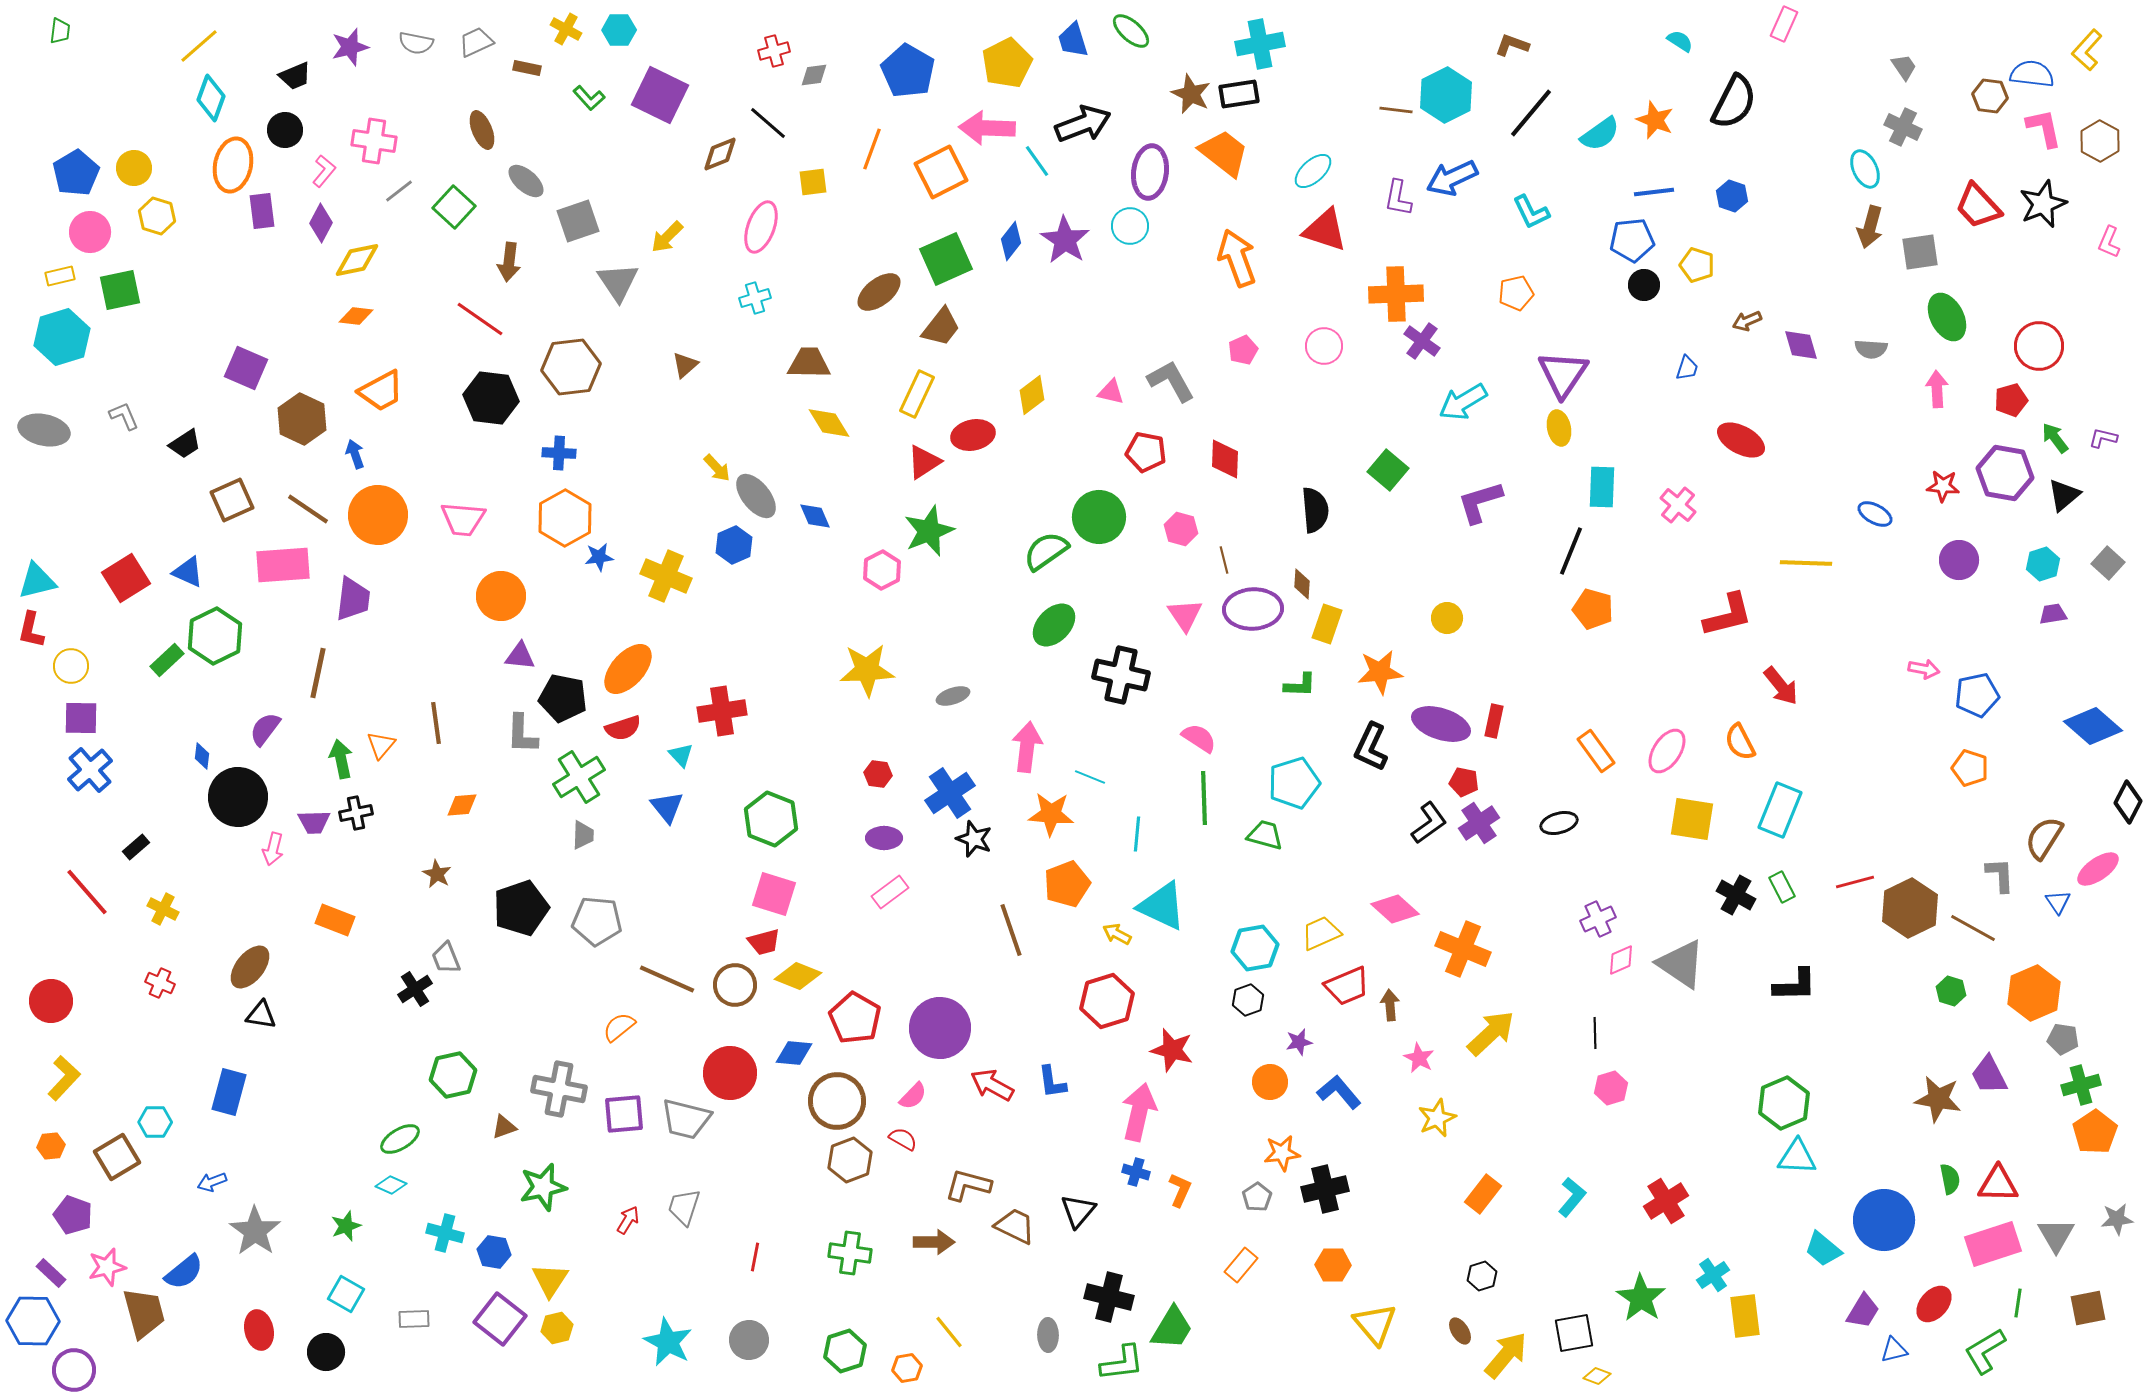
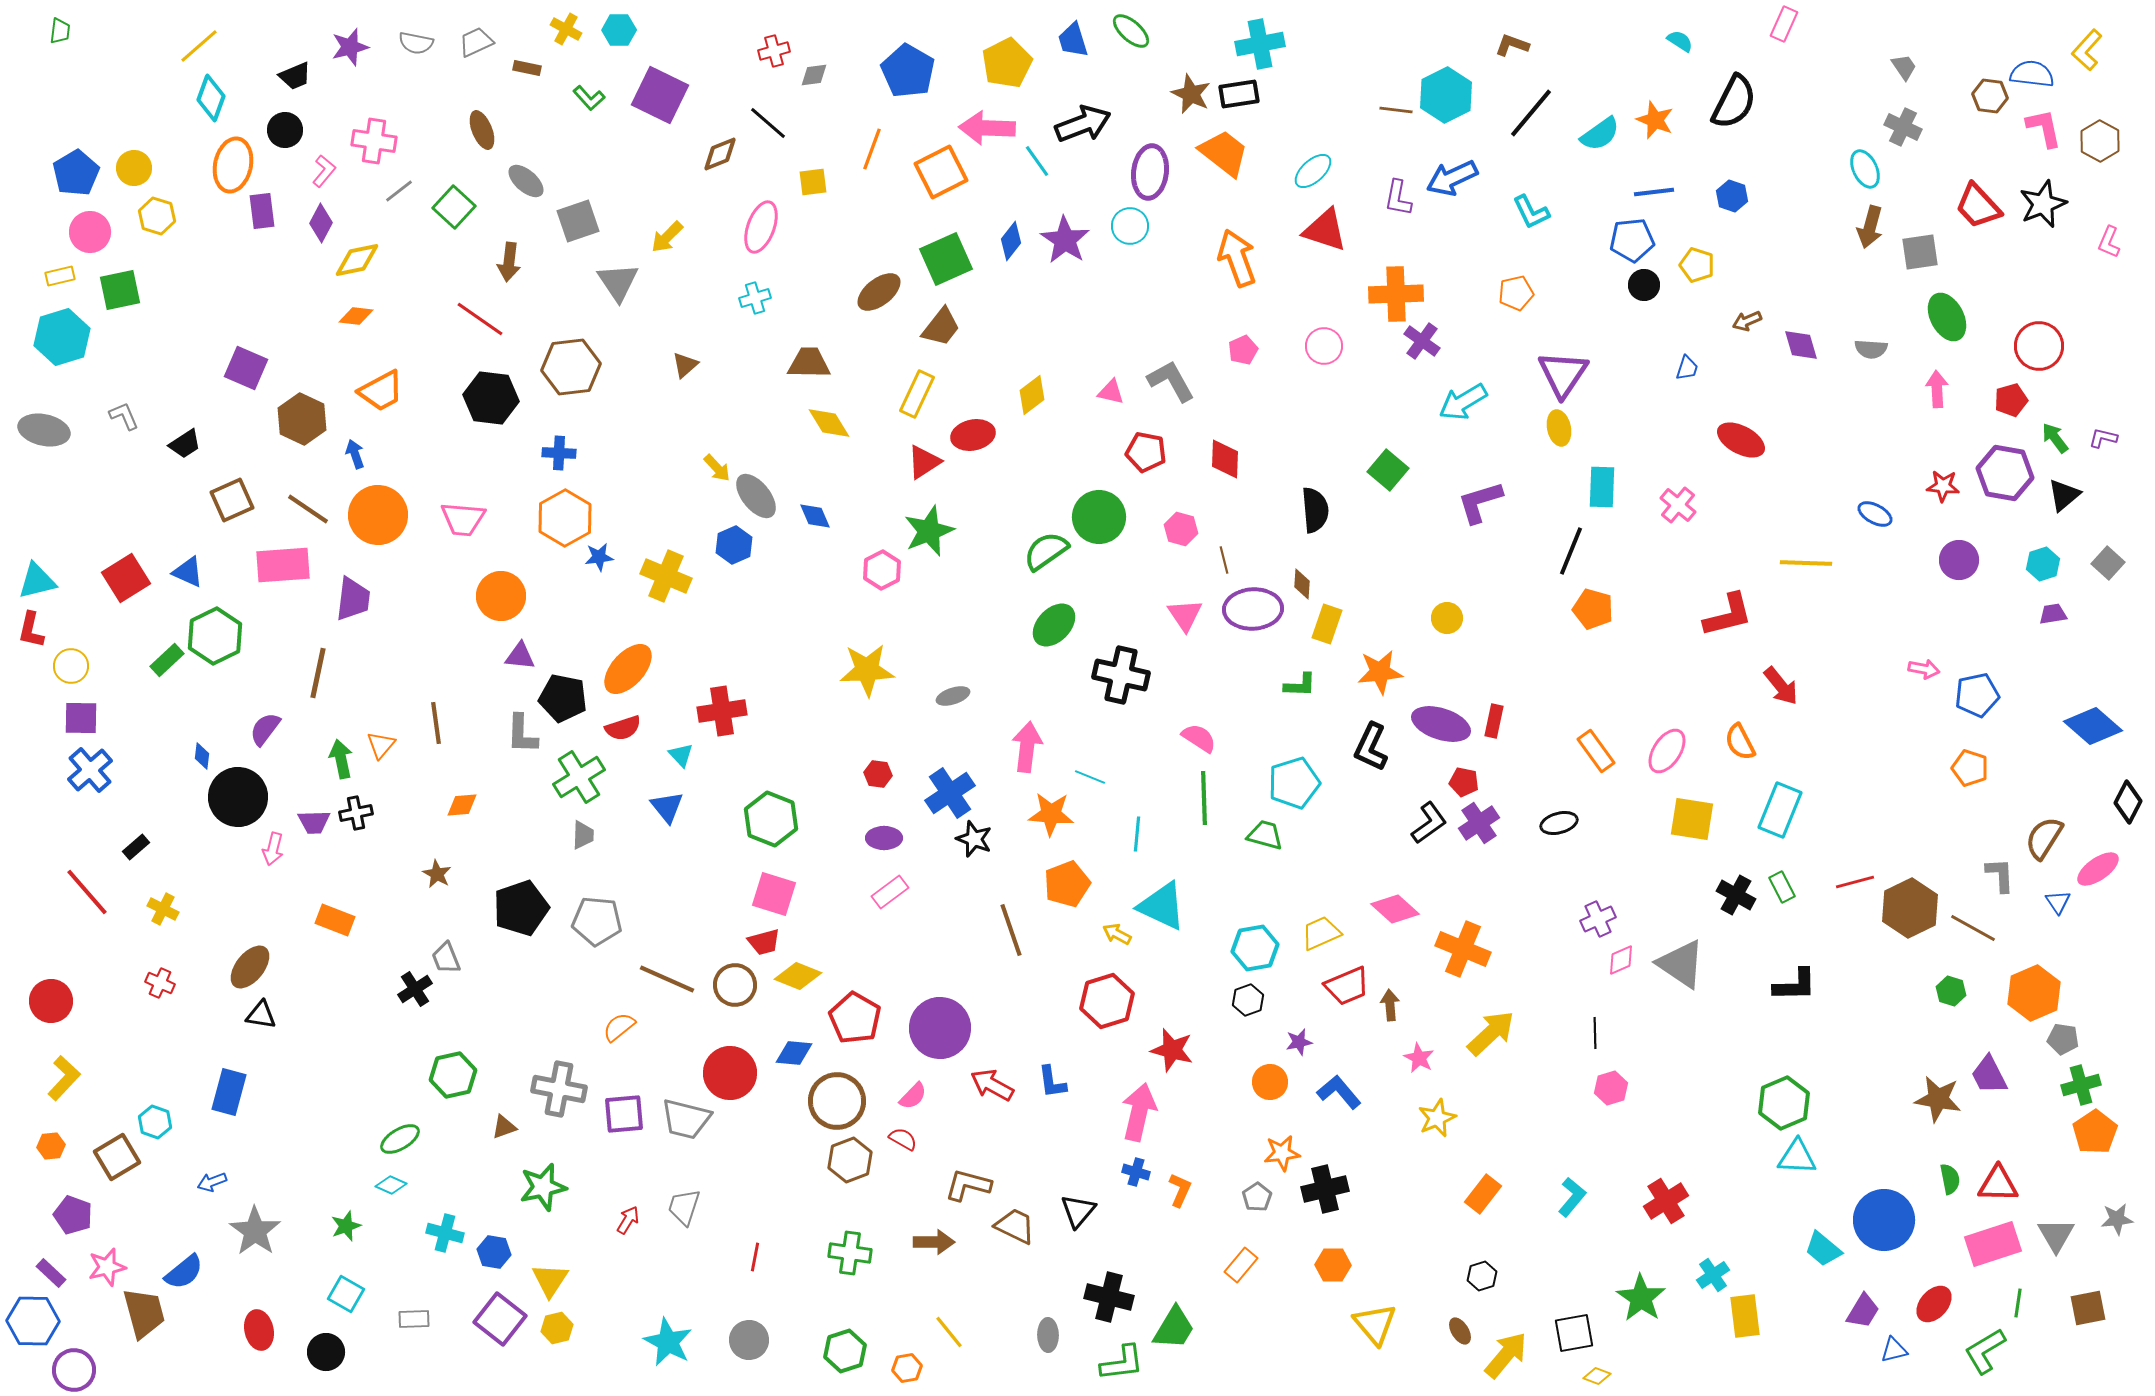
cyan hexagon at (155, 1122): rotated 20 degrees clockwise
green trapezoid at (1172, 1328): moved 2 px right
